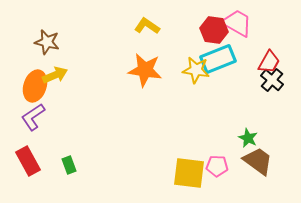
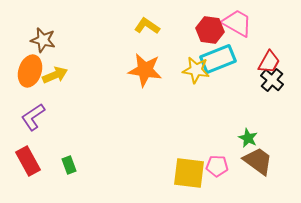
red hexagon: moved 4 px left
brown star: moved 4 px left, 2 px up
orange ellipse: moved 5 px left, 15 px up
